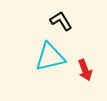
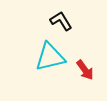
red arrow: rotated 15 degrees counterclockwise
